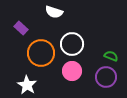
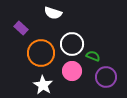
white semicircle: moved 1 px left, 1 px down
green semicircle: moved 18 px left
white star: moved 16 px right
